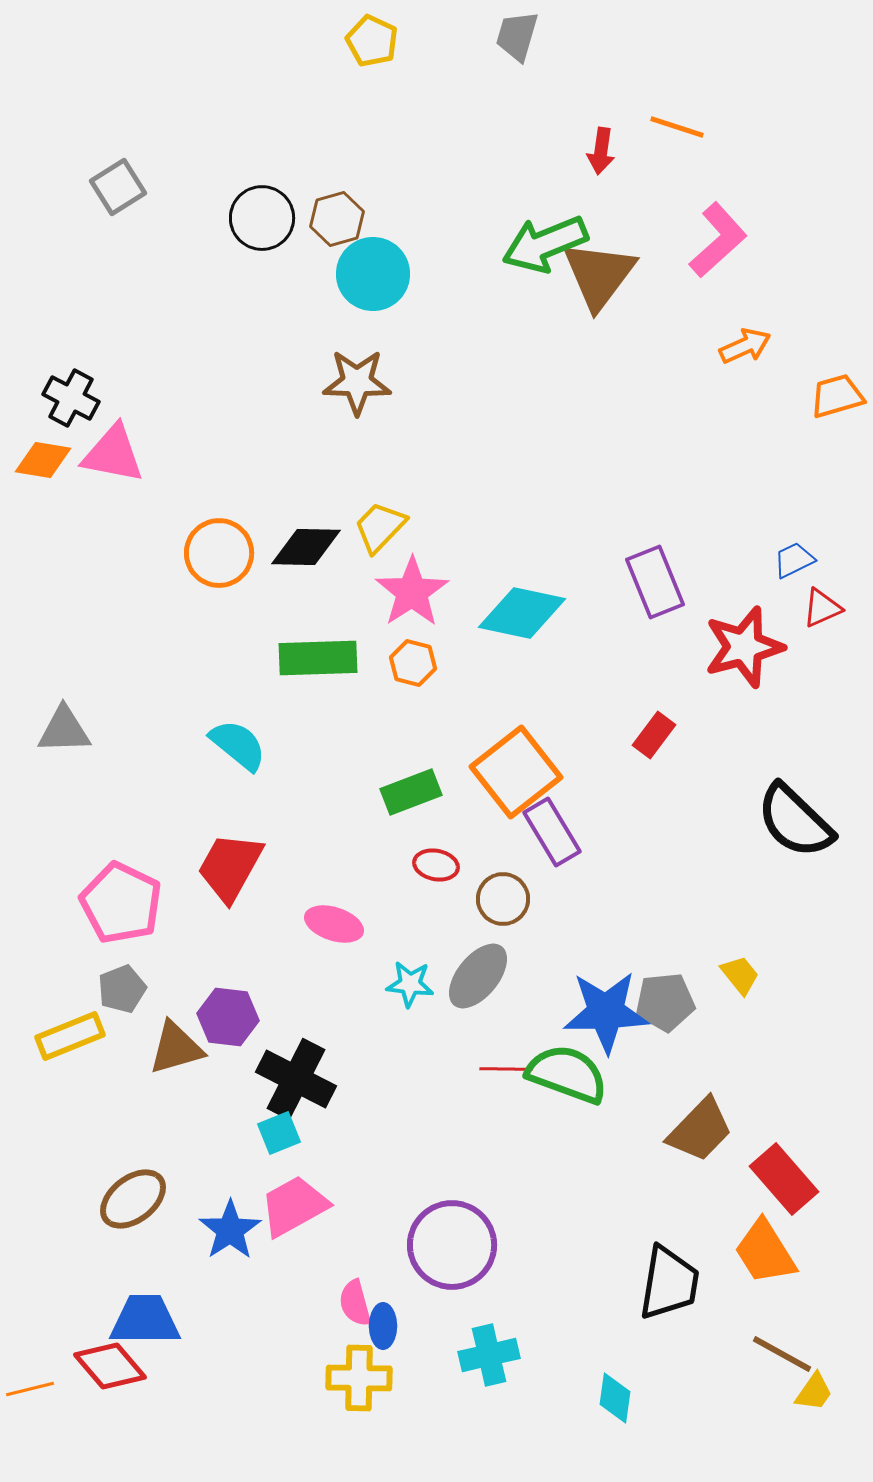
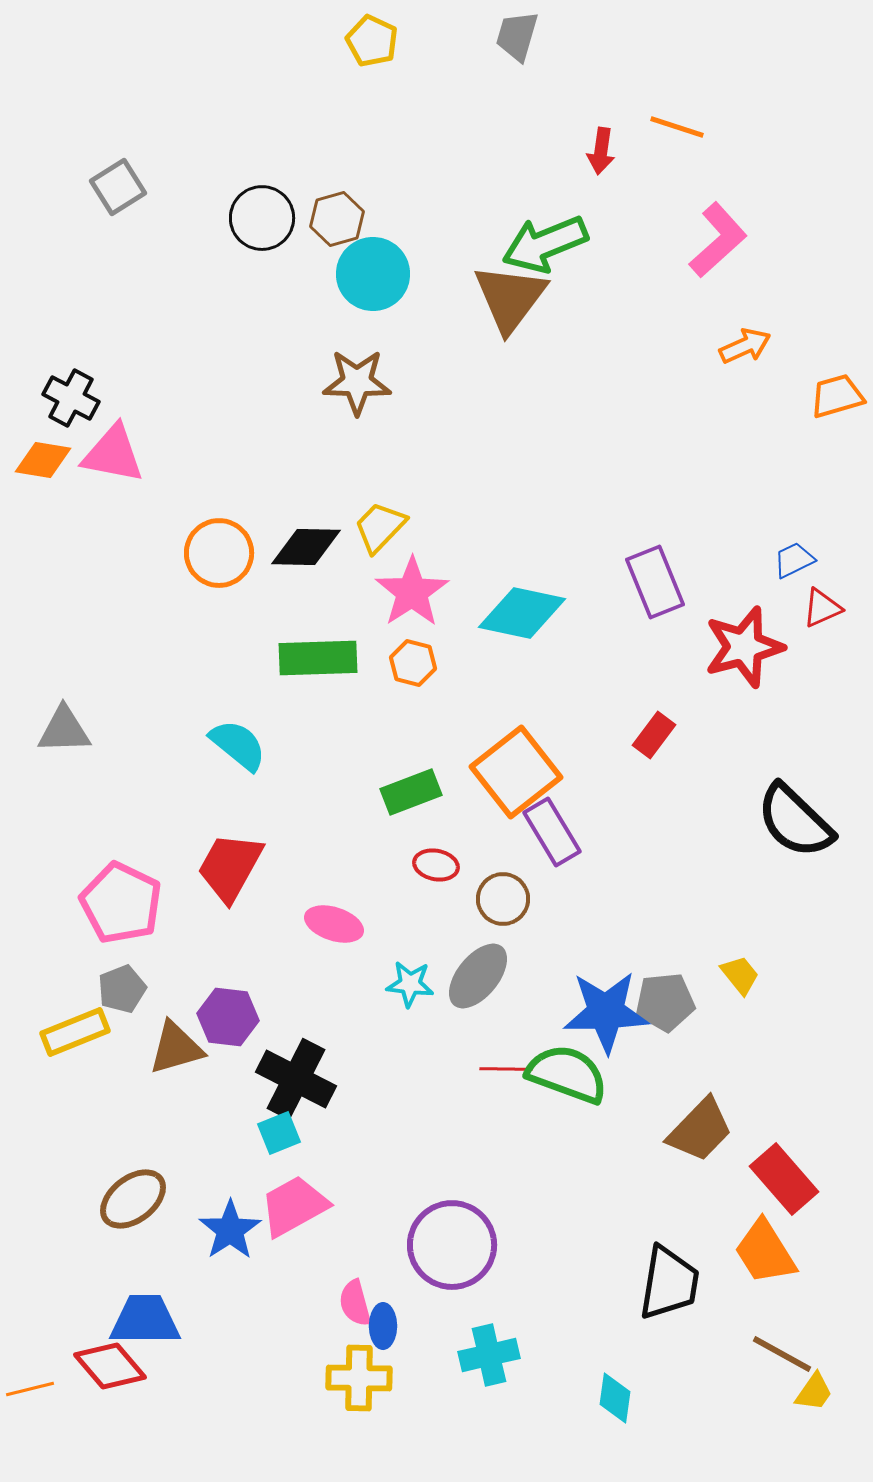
brown triangle at (599, 275): moved 89 px left, 23 px down
yellow rectangle at (70, 1036): moved 5 px right, 4 px up
